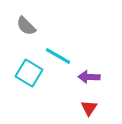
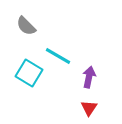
purple arrow: rotated 100 degrees clockwise
